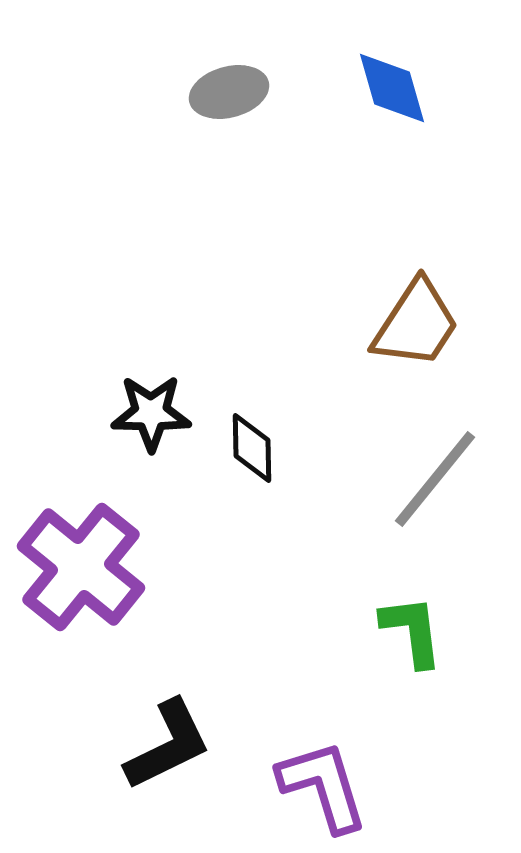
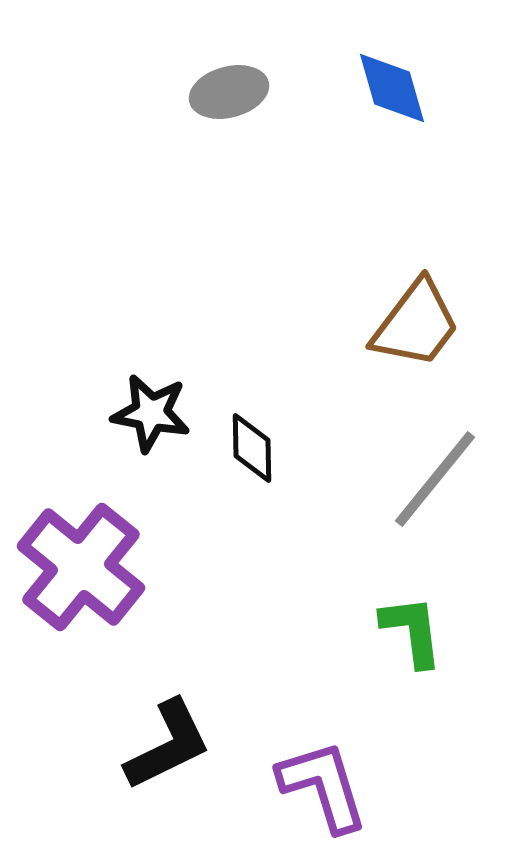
brown trapezoid: rotated 4 degrees clockwise
black star: rotated 10 degrees clockwise
